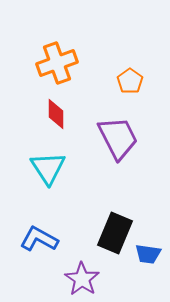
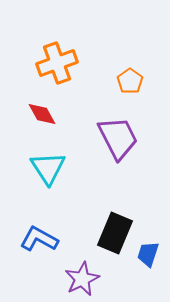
red diamond: moved 14 px left; rotated 28 degrees counterclockwise
blue trapezoid: rotated 100 degrees clockwise
purple star: rotated 12 degrees clockwise
